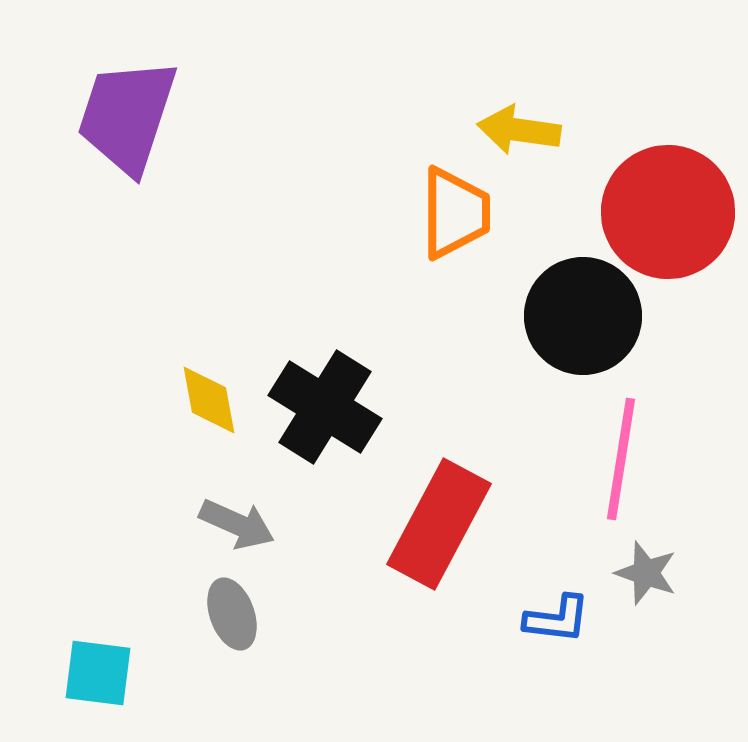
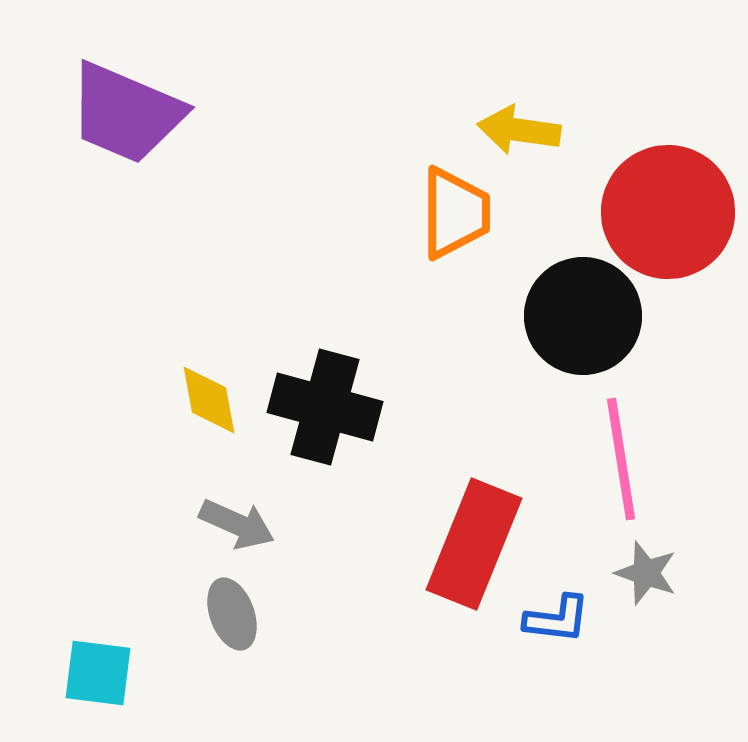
purple trapezoid: moved 1 px left, 3 px up; rotated 85 degrees counterclockwise
black cross: rotated 17 degrees counterclockwise
pink line: rotated 18 degrees counterclockwise
red rectangle: moved 35 px right, 20 px down; rotated 6 degrees counterclockwise
